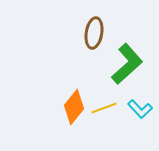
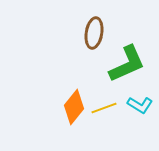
green L-shape: rotated 18 degrees clockwise
cyan L-shape: moved 4 px up; rotated 15 degrees counterclockwise
